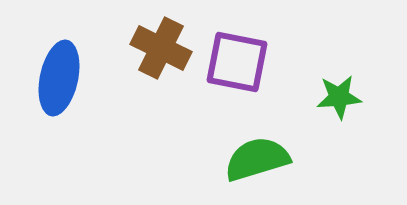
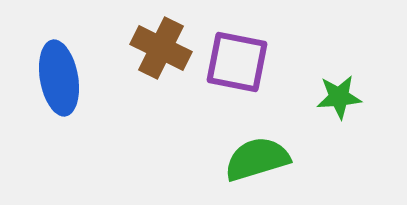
blue ellipse: rotated 22 degrees counterclockwise
